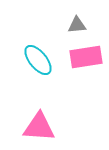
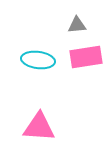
cyan ellipse: rotated 44 degrees counterclockwise
